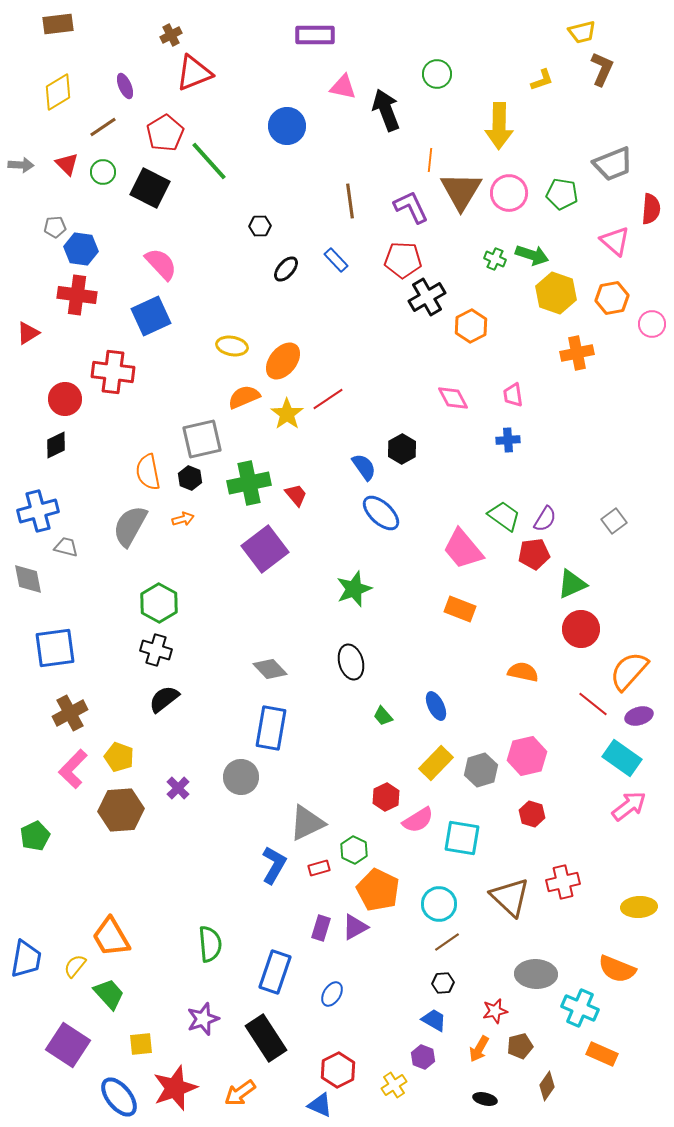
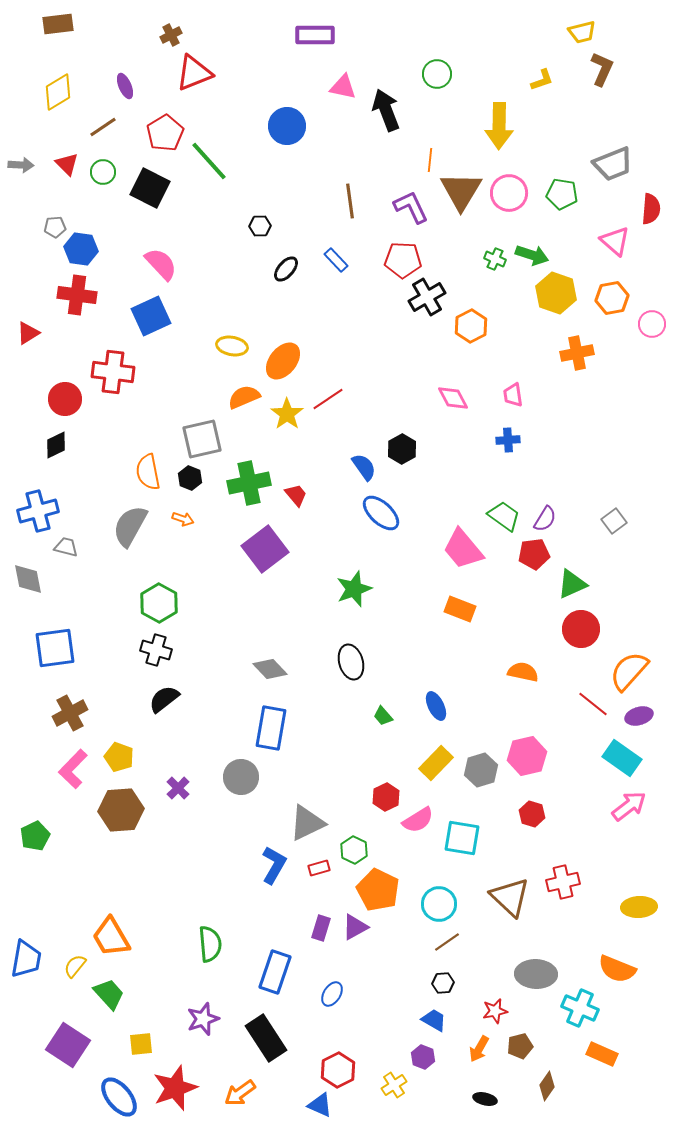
orange arrow at (183, 519): rotated 35 degrees clockwise
